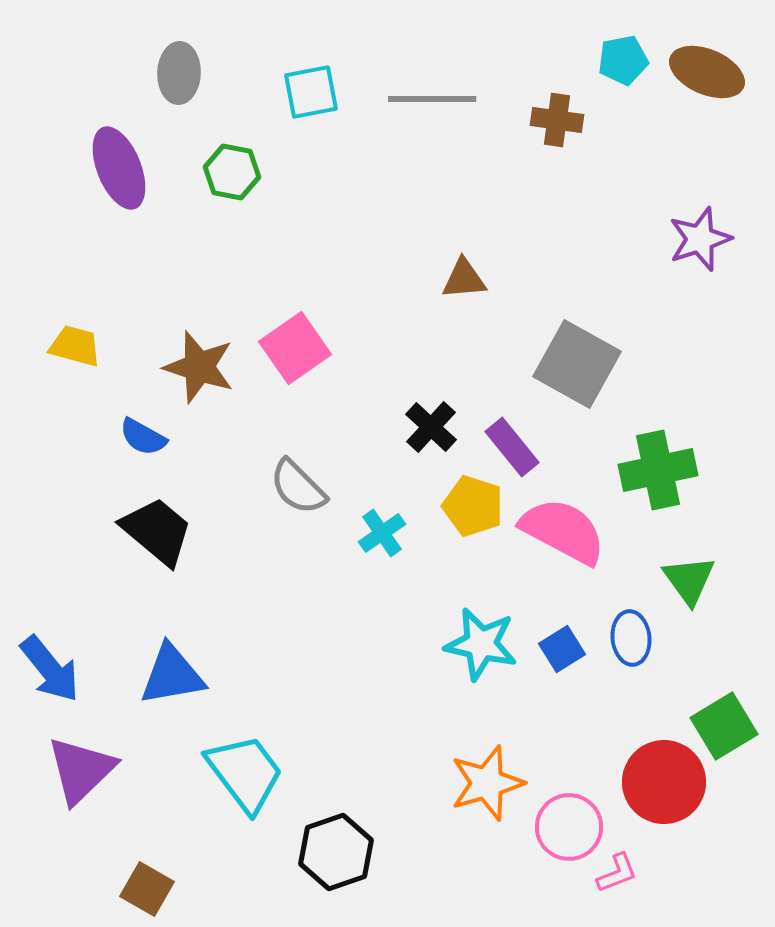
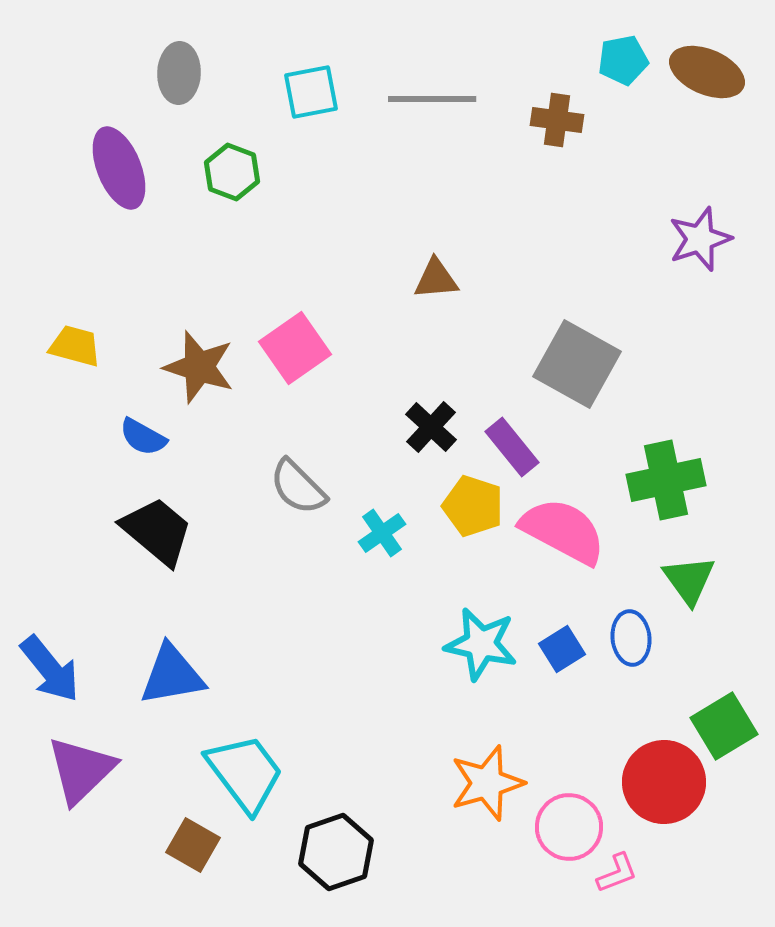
green hexagon: rotated 10 degrees clockwise
brown triangle: moved 28 px left
green cross: moved 8 px right, 10 px down
brown square: moved 46 px right, 44 px up
